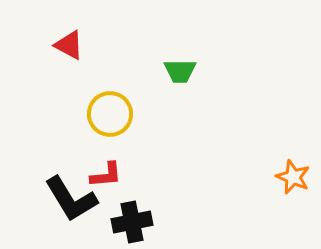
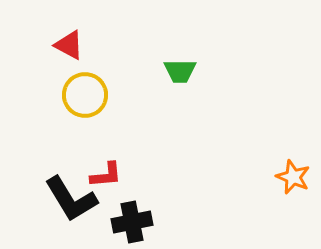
yellow circle: moved 25 px left, 19 px up
